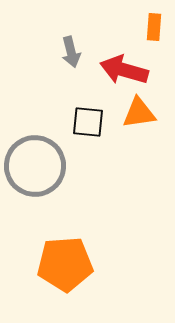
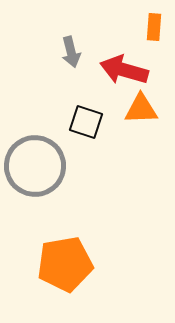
orange triangle: moved 2 px right, 4 px up; rotated 6 degrees clockwise
black square: moved 2 px left; rotated 12 degrees clockwise
orange pentagon: rotated 6 degrees counterclockwise
